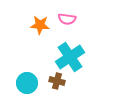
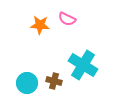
pink semicircle: rotated 18 degrees clockwise
cyan cross: moved 13 px right, 8 px down; rotated 24 degrees counterclockwise
brown cross: moved 3 px left
